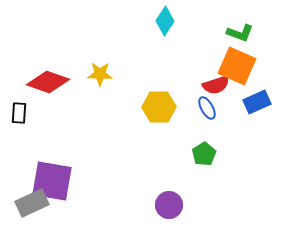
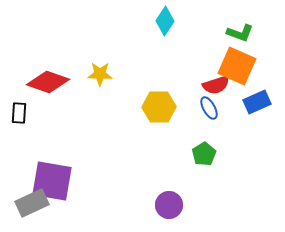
blue ellipse: moved 2 px right
